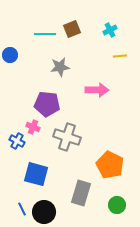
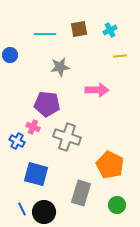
brown square: moved 7 px right; rotated 12 degrees clockwise
